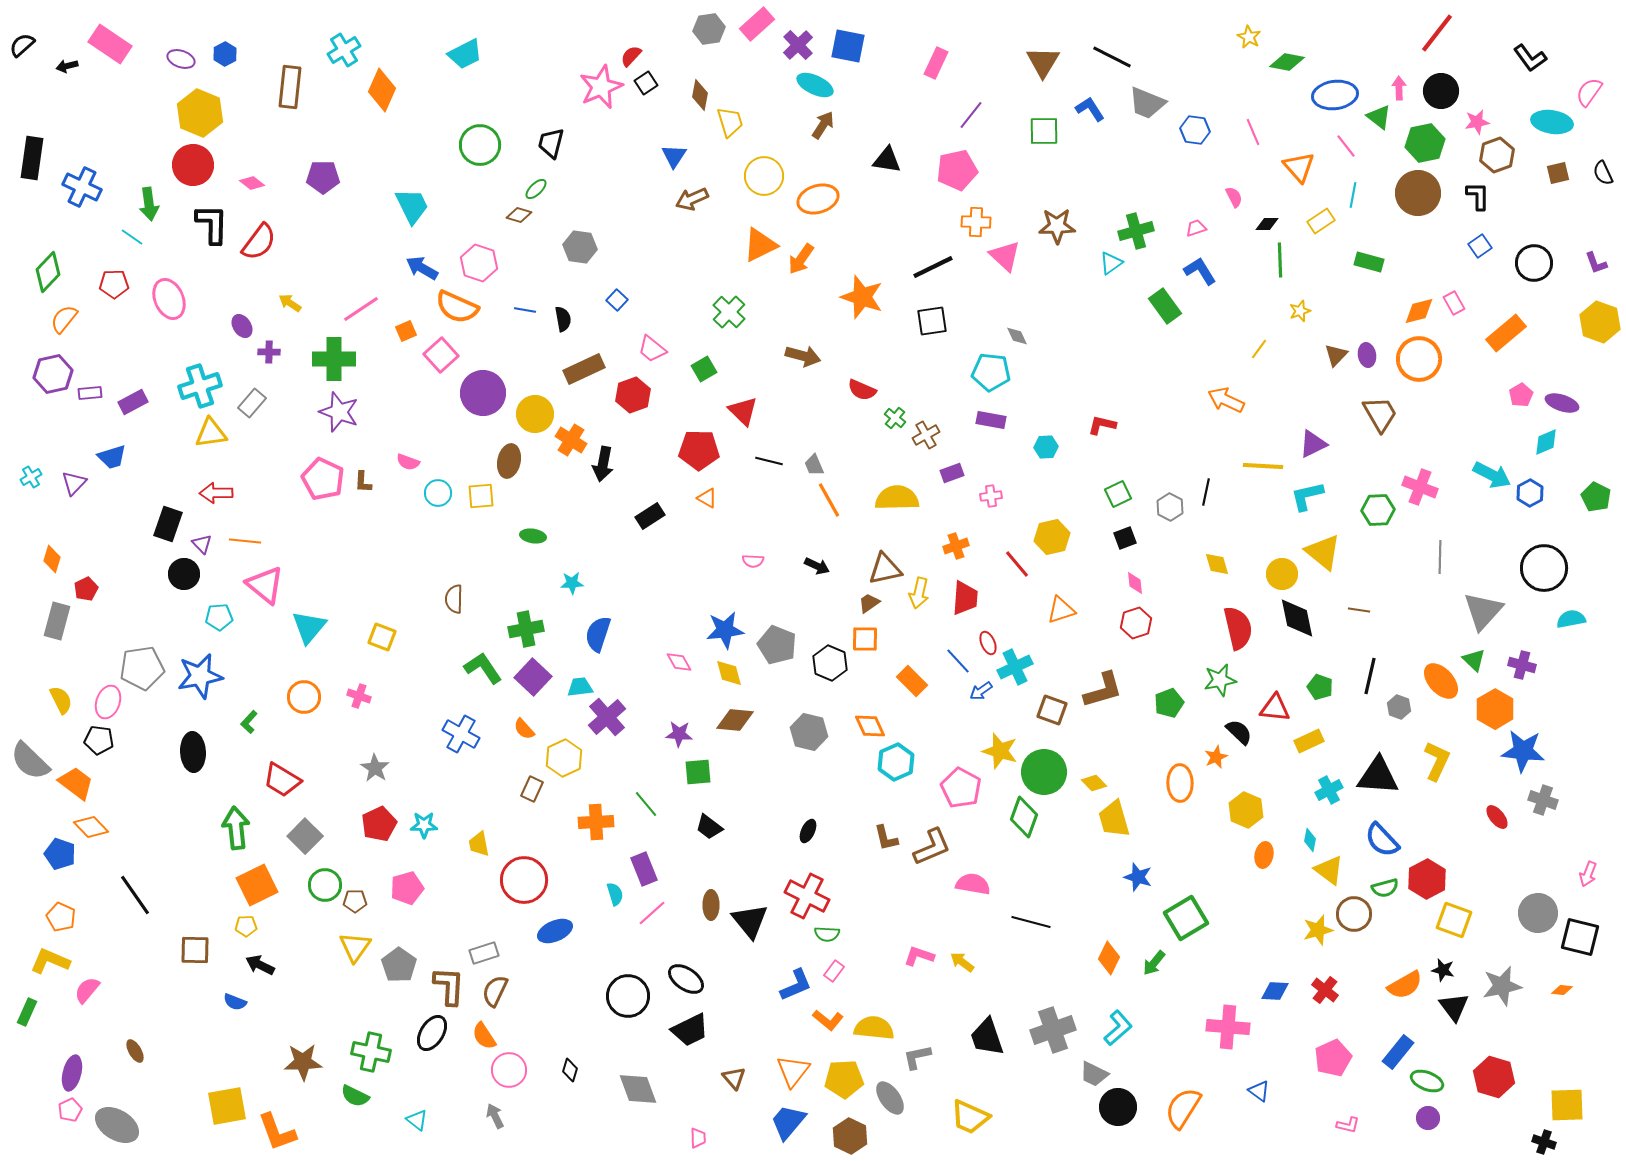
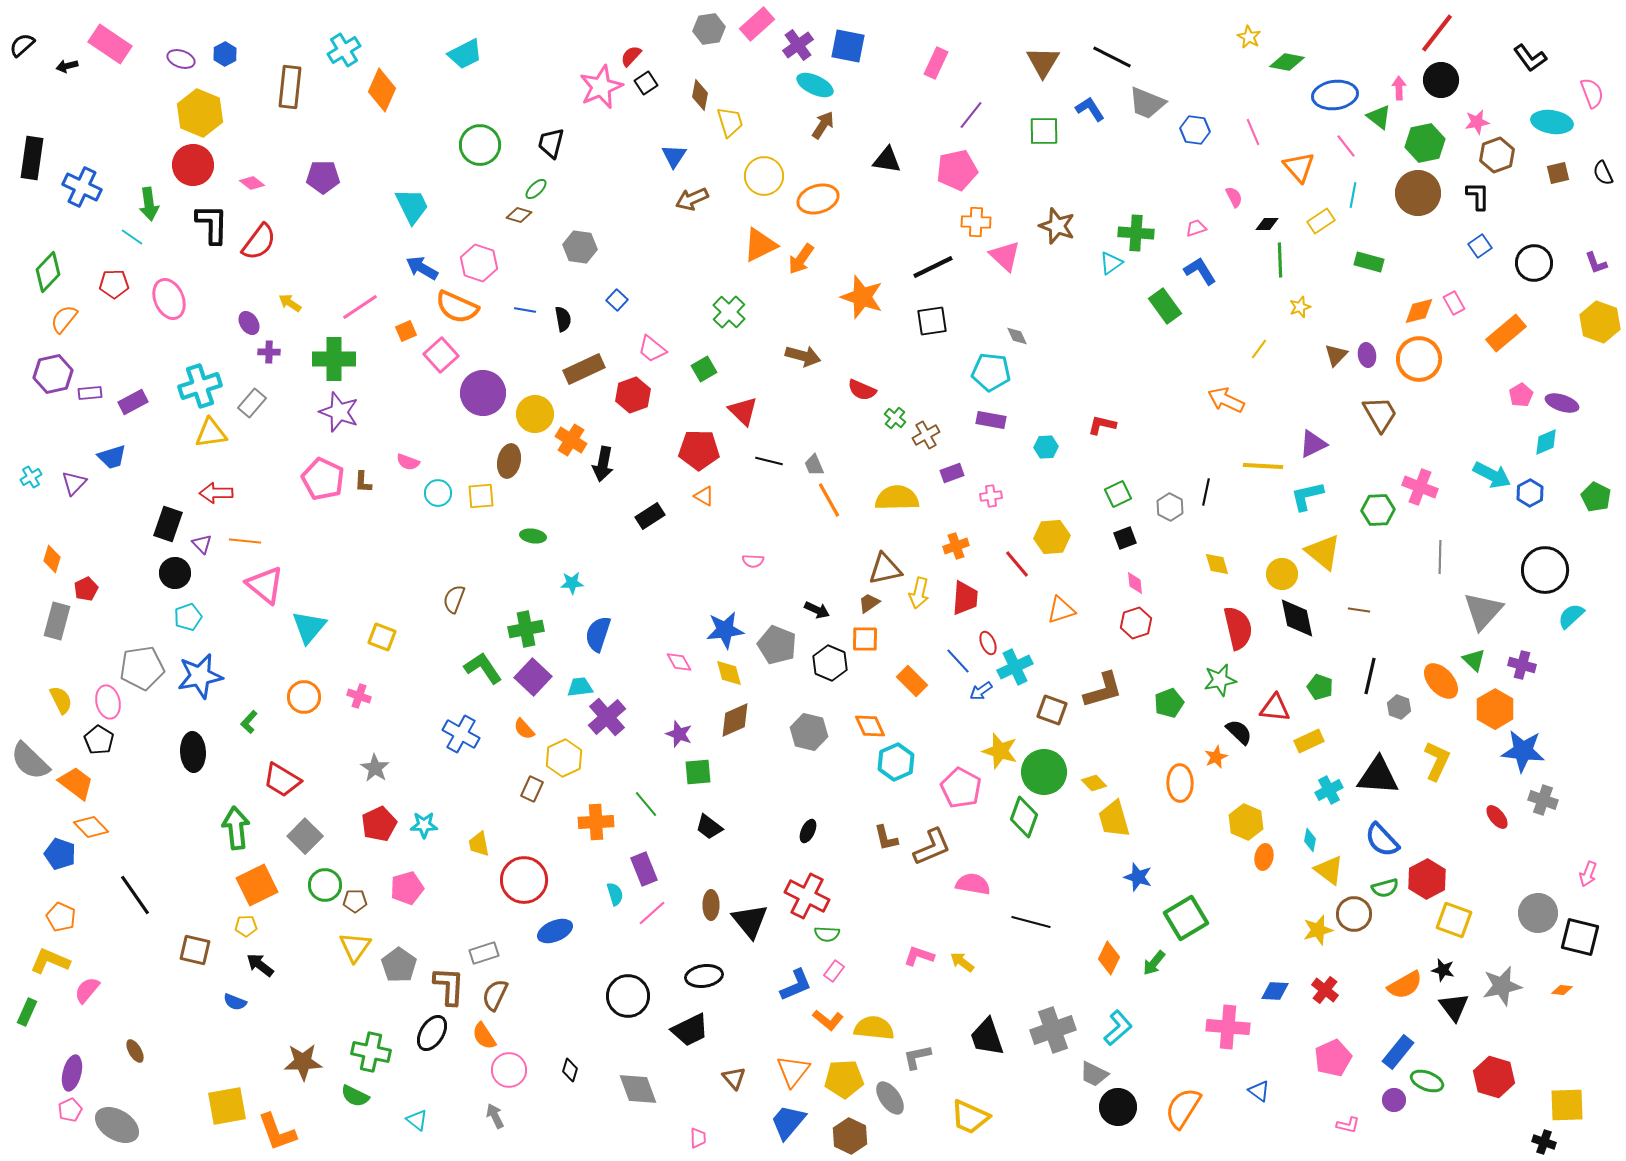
purple cross at (798, 45): rotated 8 degrees clockwise
black circle at (1441, 91): moved 11 px up
pink semicircle at (1589, 92): moved 3 px right, 1 px down; rotated 124 degrees clockwise
brown star at (1057, 226): rotated 21 degrees clockwise
green cross at (1136, 231): moved 2 px down; rotated 20 degrees clockwise
pink line at (361, 309): moved 1 px left, 2 px up
yellow star at (1300, 311): moved 4 px up
purple ellipse at (242, 326): moved 7 px right, 3 px up
orange triangle at (707, 498): moved 3 px left, 2 px up
yellow hexagon at (1052, 537): rotated 8 degrees clockwise
black arrow at (817, 566): moved 44 px down
black circle at (1544, 568): moved 1 px right, 2 px down
black circle at (184, 574): moved 9 px left, 1 px up
brown semicircle at (454, 599): rotated 20 degrees clockwise
cyan pentagon at (219, 617): moved 31 px left; rotated 16 degrees counterclockwise
cyan semicircle at (1571, 619): moved 3 px up; rotated 32 degrees counterclockwise
pink ellipse at (108, 702): rotated 32 degrees counterclockwise
brown diamond at (735, 720): rotated 30 degrees counterclockwise
purple star at (679, 734): rotated 16 degrees clockwise
black pentagon at (99, 740): rotated 24 degrees clockwise
yellow hexagon at (1246, 810): moved 12 px down
orange ellipse at (1264, 855): moved 2 px down
brown square at (195, 950): rotated 12 degrees clockwise
black arrow at (260, 965): rotated 12 degrees clockwise
black ellipse at (686, 979): moved 18 px right, 3 px up; rotated 42 degrees counterclockwise
brown semicircle at (495, 991): moved 4 px down
purple circle at (1428, 1118): moved 34 px left, 18 px up
